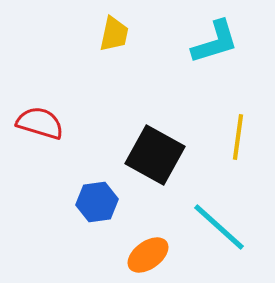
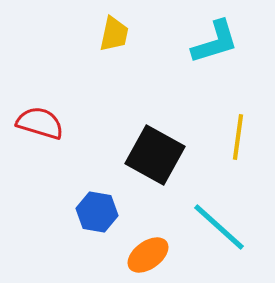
blue hexagon: moved 10 px down; rotated 18 degrees clockwise
